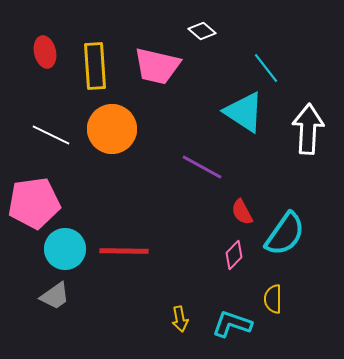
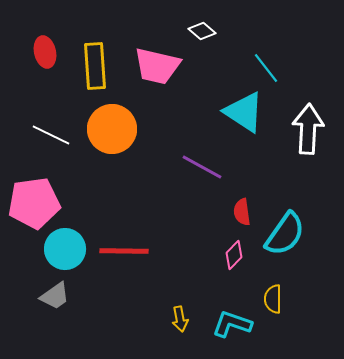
red semicircle: rotated 20 degrees clockwise
